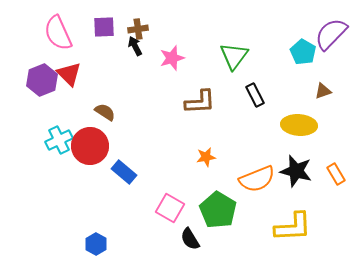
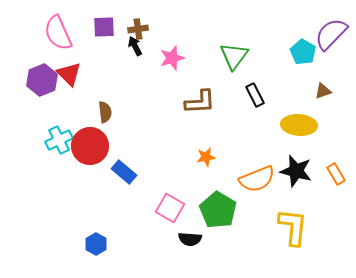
brown semicircle: rotated 50 degrees clockwise
yellow L-shape: rotated 81 degrees counterclockwise
black semicircle: rotated 55 degrees counterclockwise
